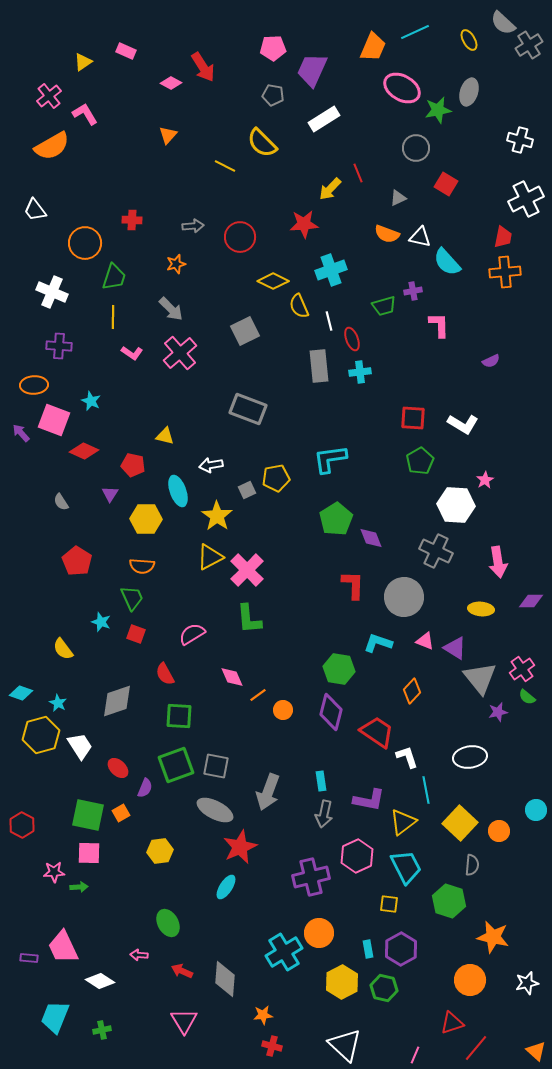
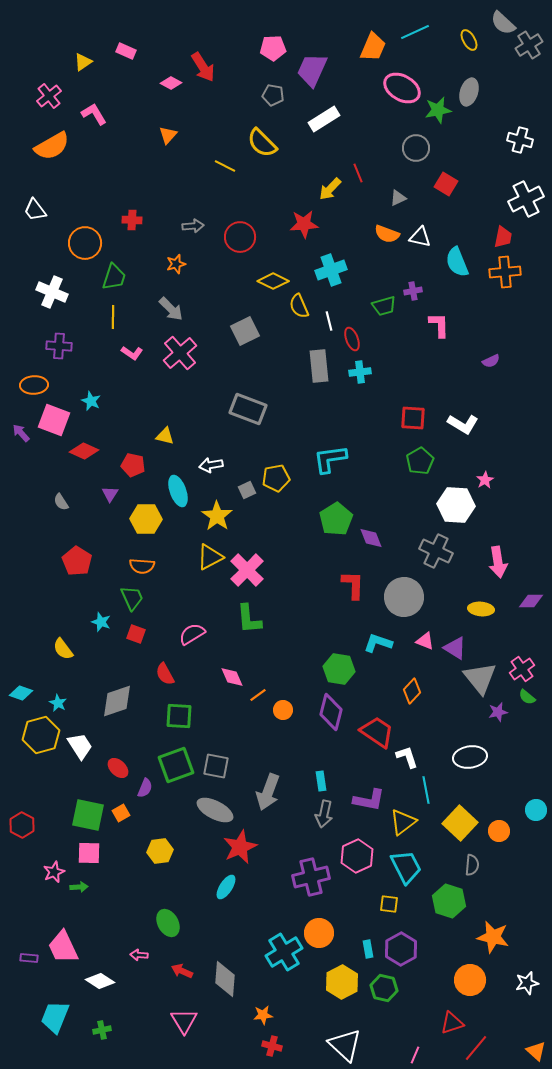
pink L-shape at (85, 114): moved 9 px right
cyan semicircle at (447, 262): moved 10 px right; rotated 20 degrees clockwise
pink star at (54, 872): rotated 20 degrees counterclockwise
